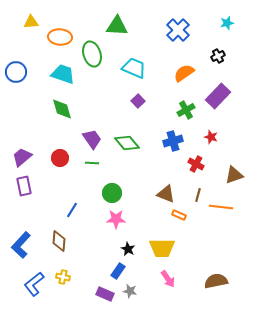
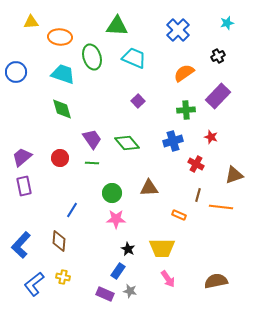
green ellipse at (92, 54): moved 3 px down
cyan trapezoid at (134, 68): moved 10 px up
green cross at (186, 110): rotated 24 degrees clockwise
brown triangle at (166, 194): moved 17 px left, 6 px up; rotated 24 degrees counterclockwise
